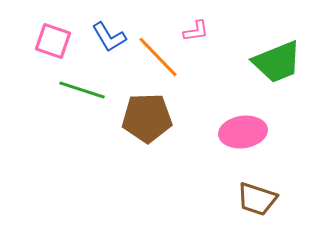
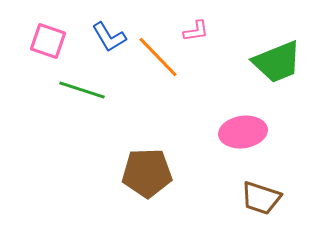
pink square: moved 5 px left
brown pentagon: moved 55 px down
brown trapezoid: moved 4 px right, 1 px up
